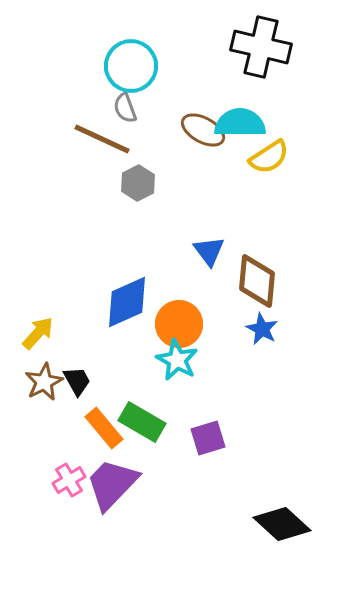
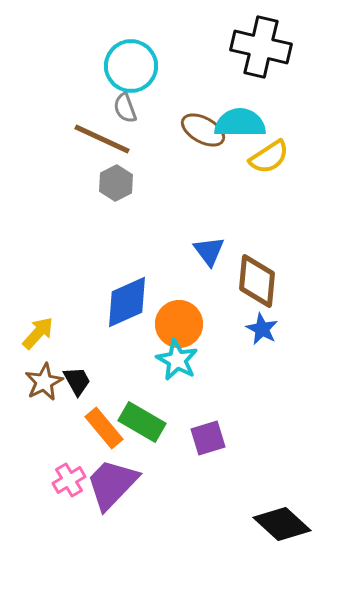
gray hexagon: moved 22 px left
